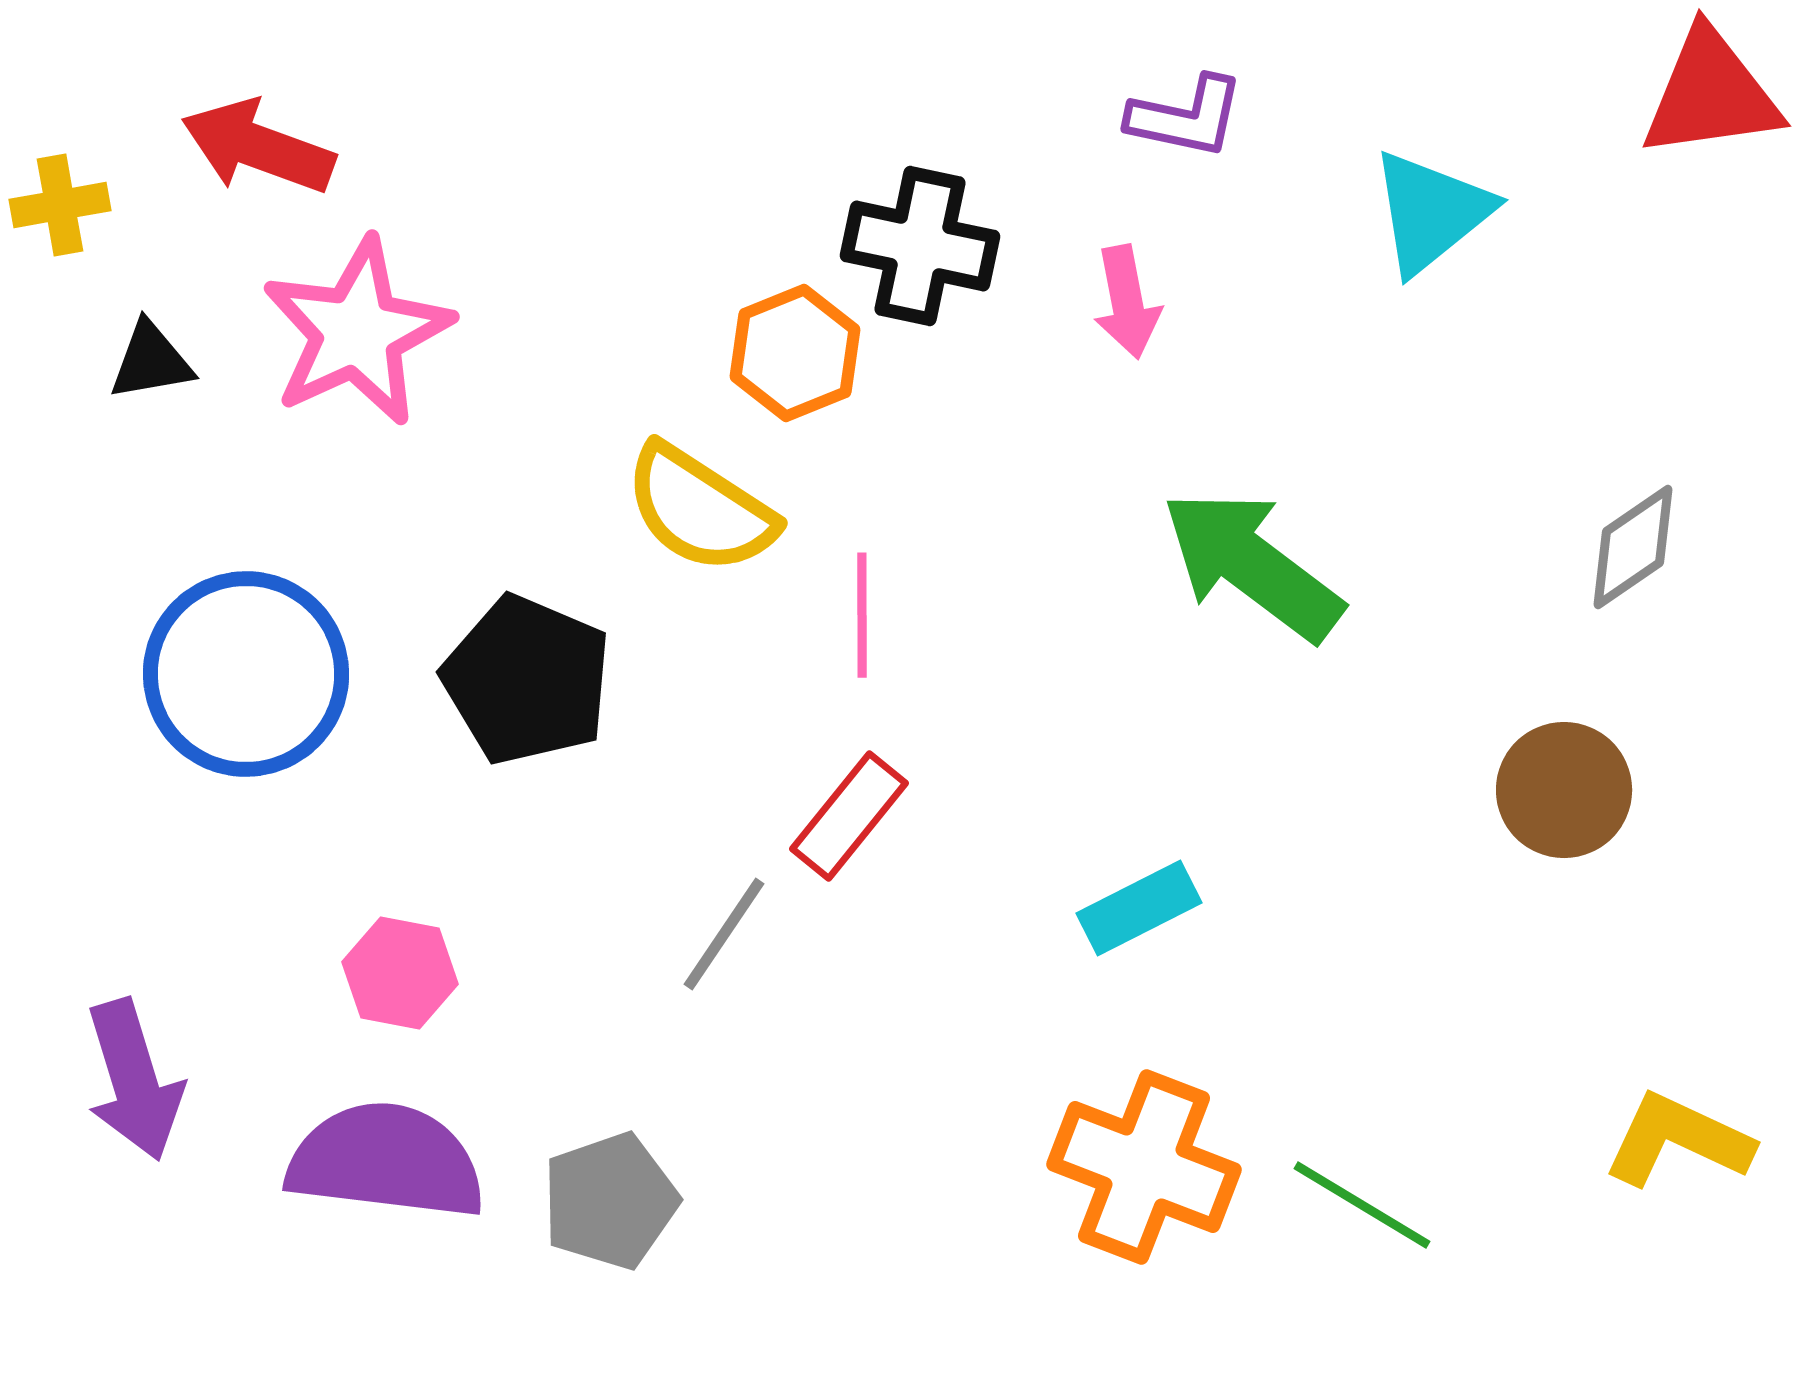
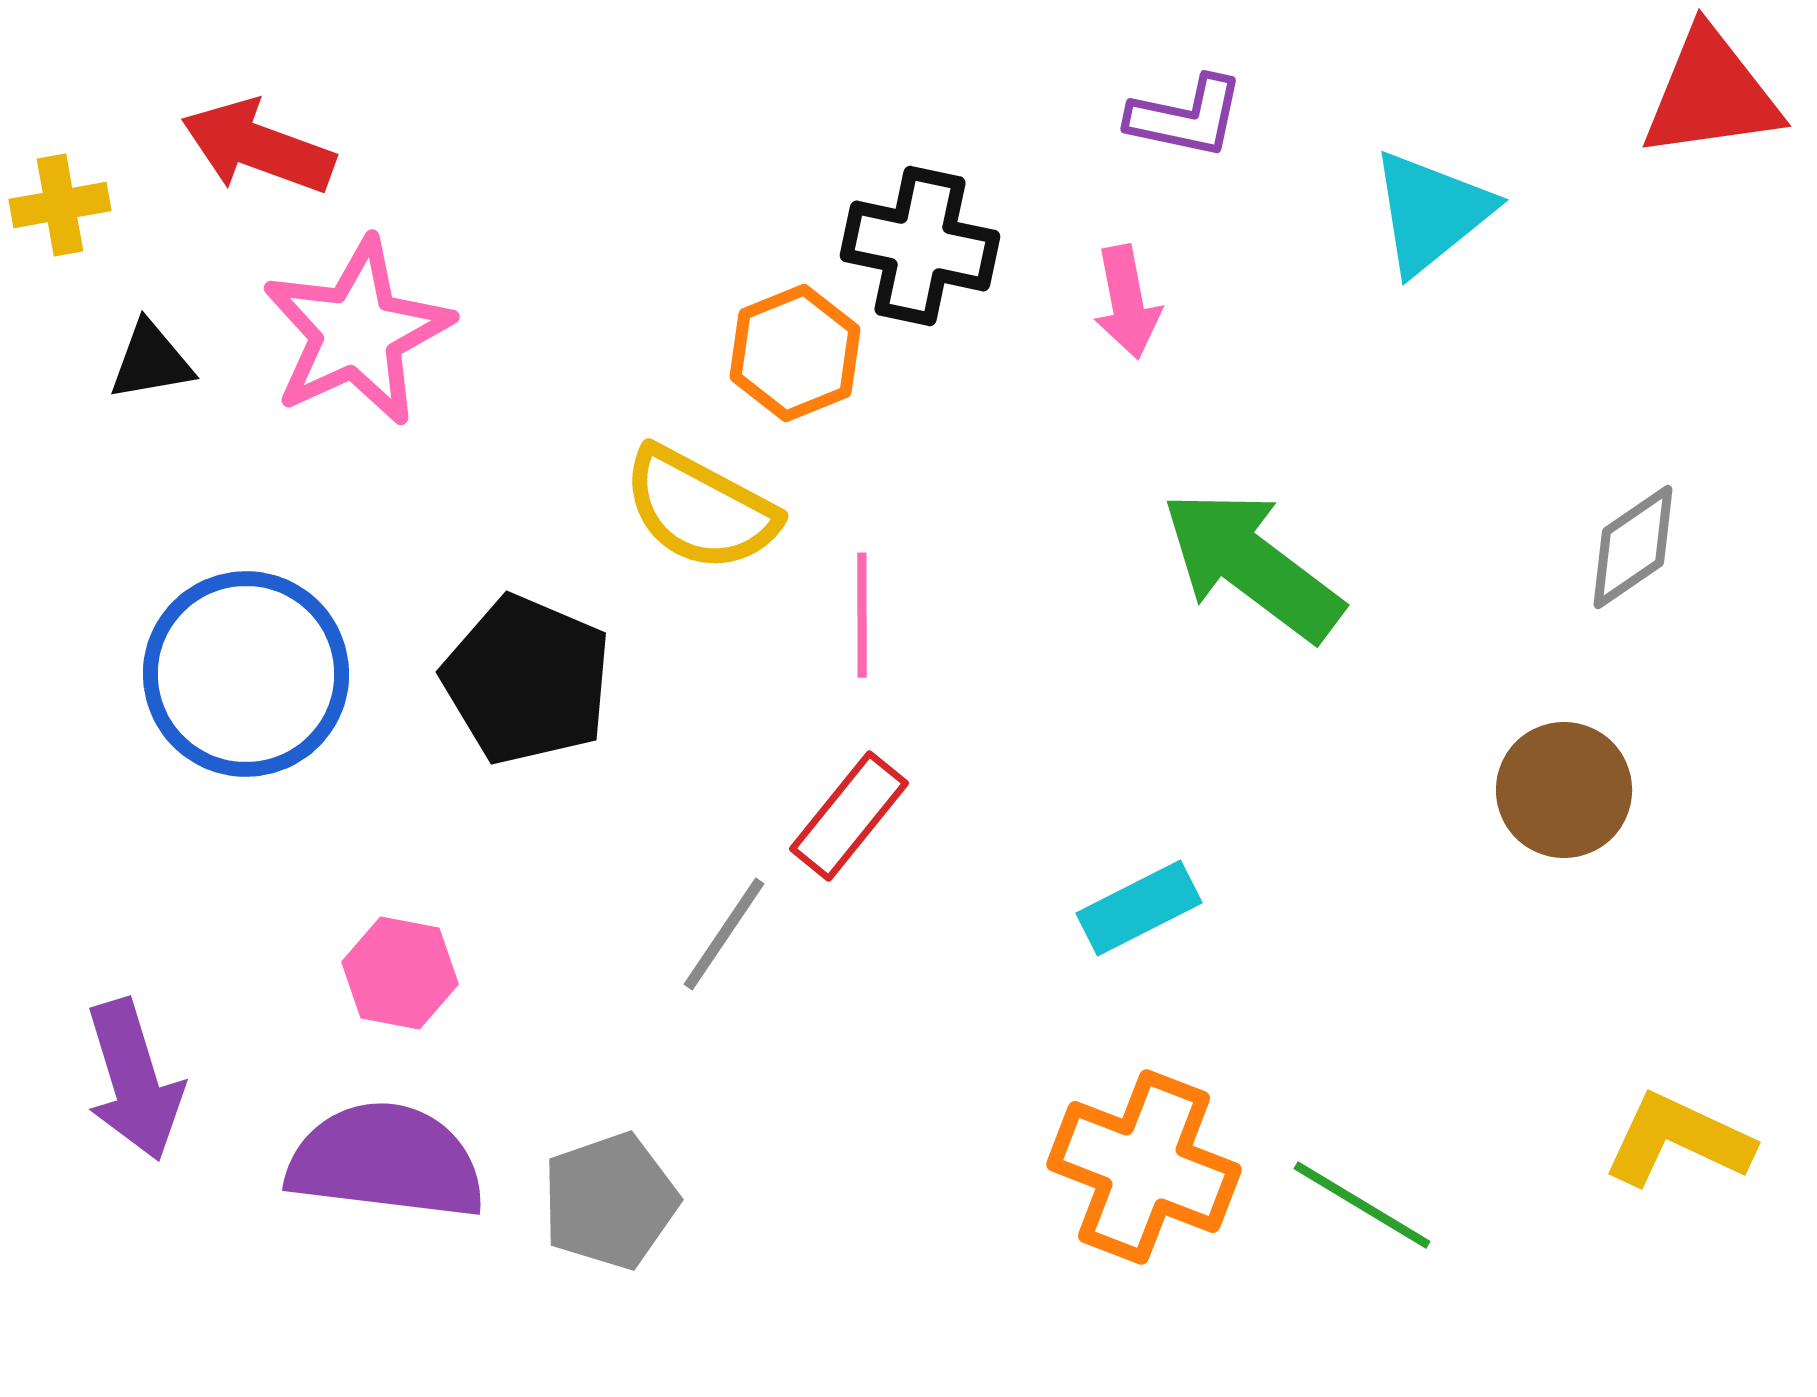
yellow semicircle: rotated 5 degrees counterclockwise
